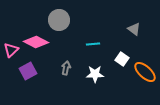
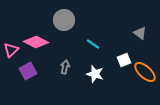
gray circle: moved 5 px right
gray triangle: moved 6 px right, 4 px down
cyan line: rotated 40 degrees clockwise
white square: moved 2 px right, 1 px down; rotated 32 degrees clockwise
gray arrow: moved 1 px left, 1 px up
white star: rotated 18 degrees clockwise
